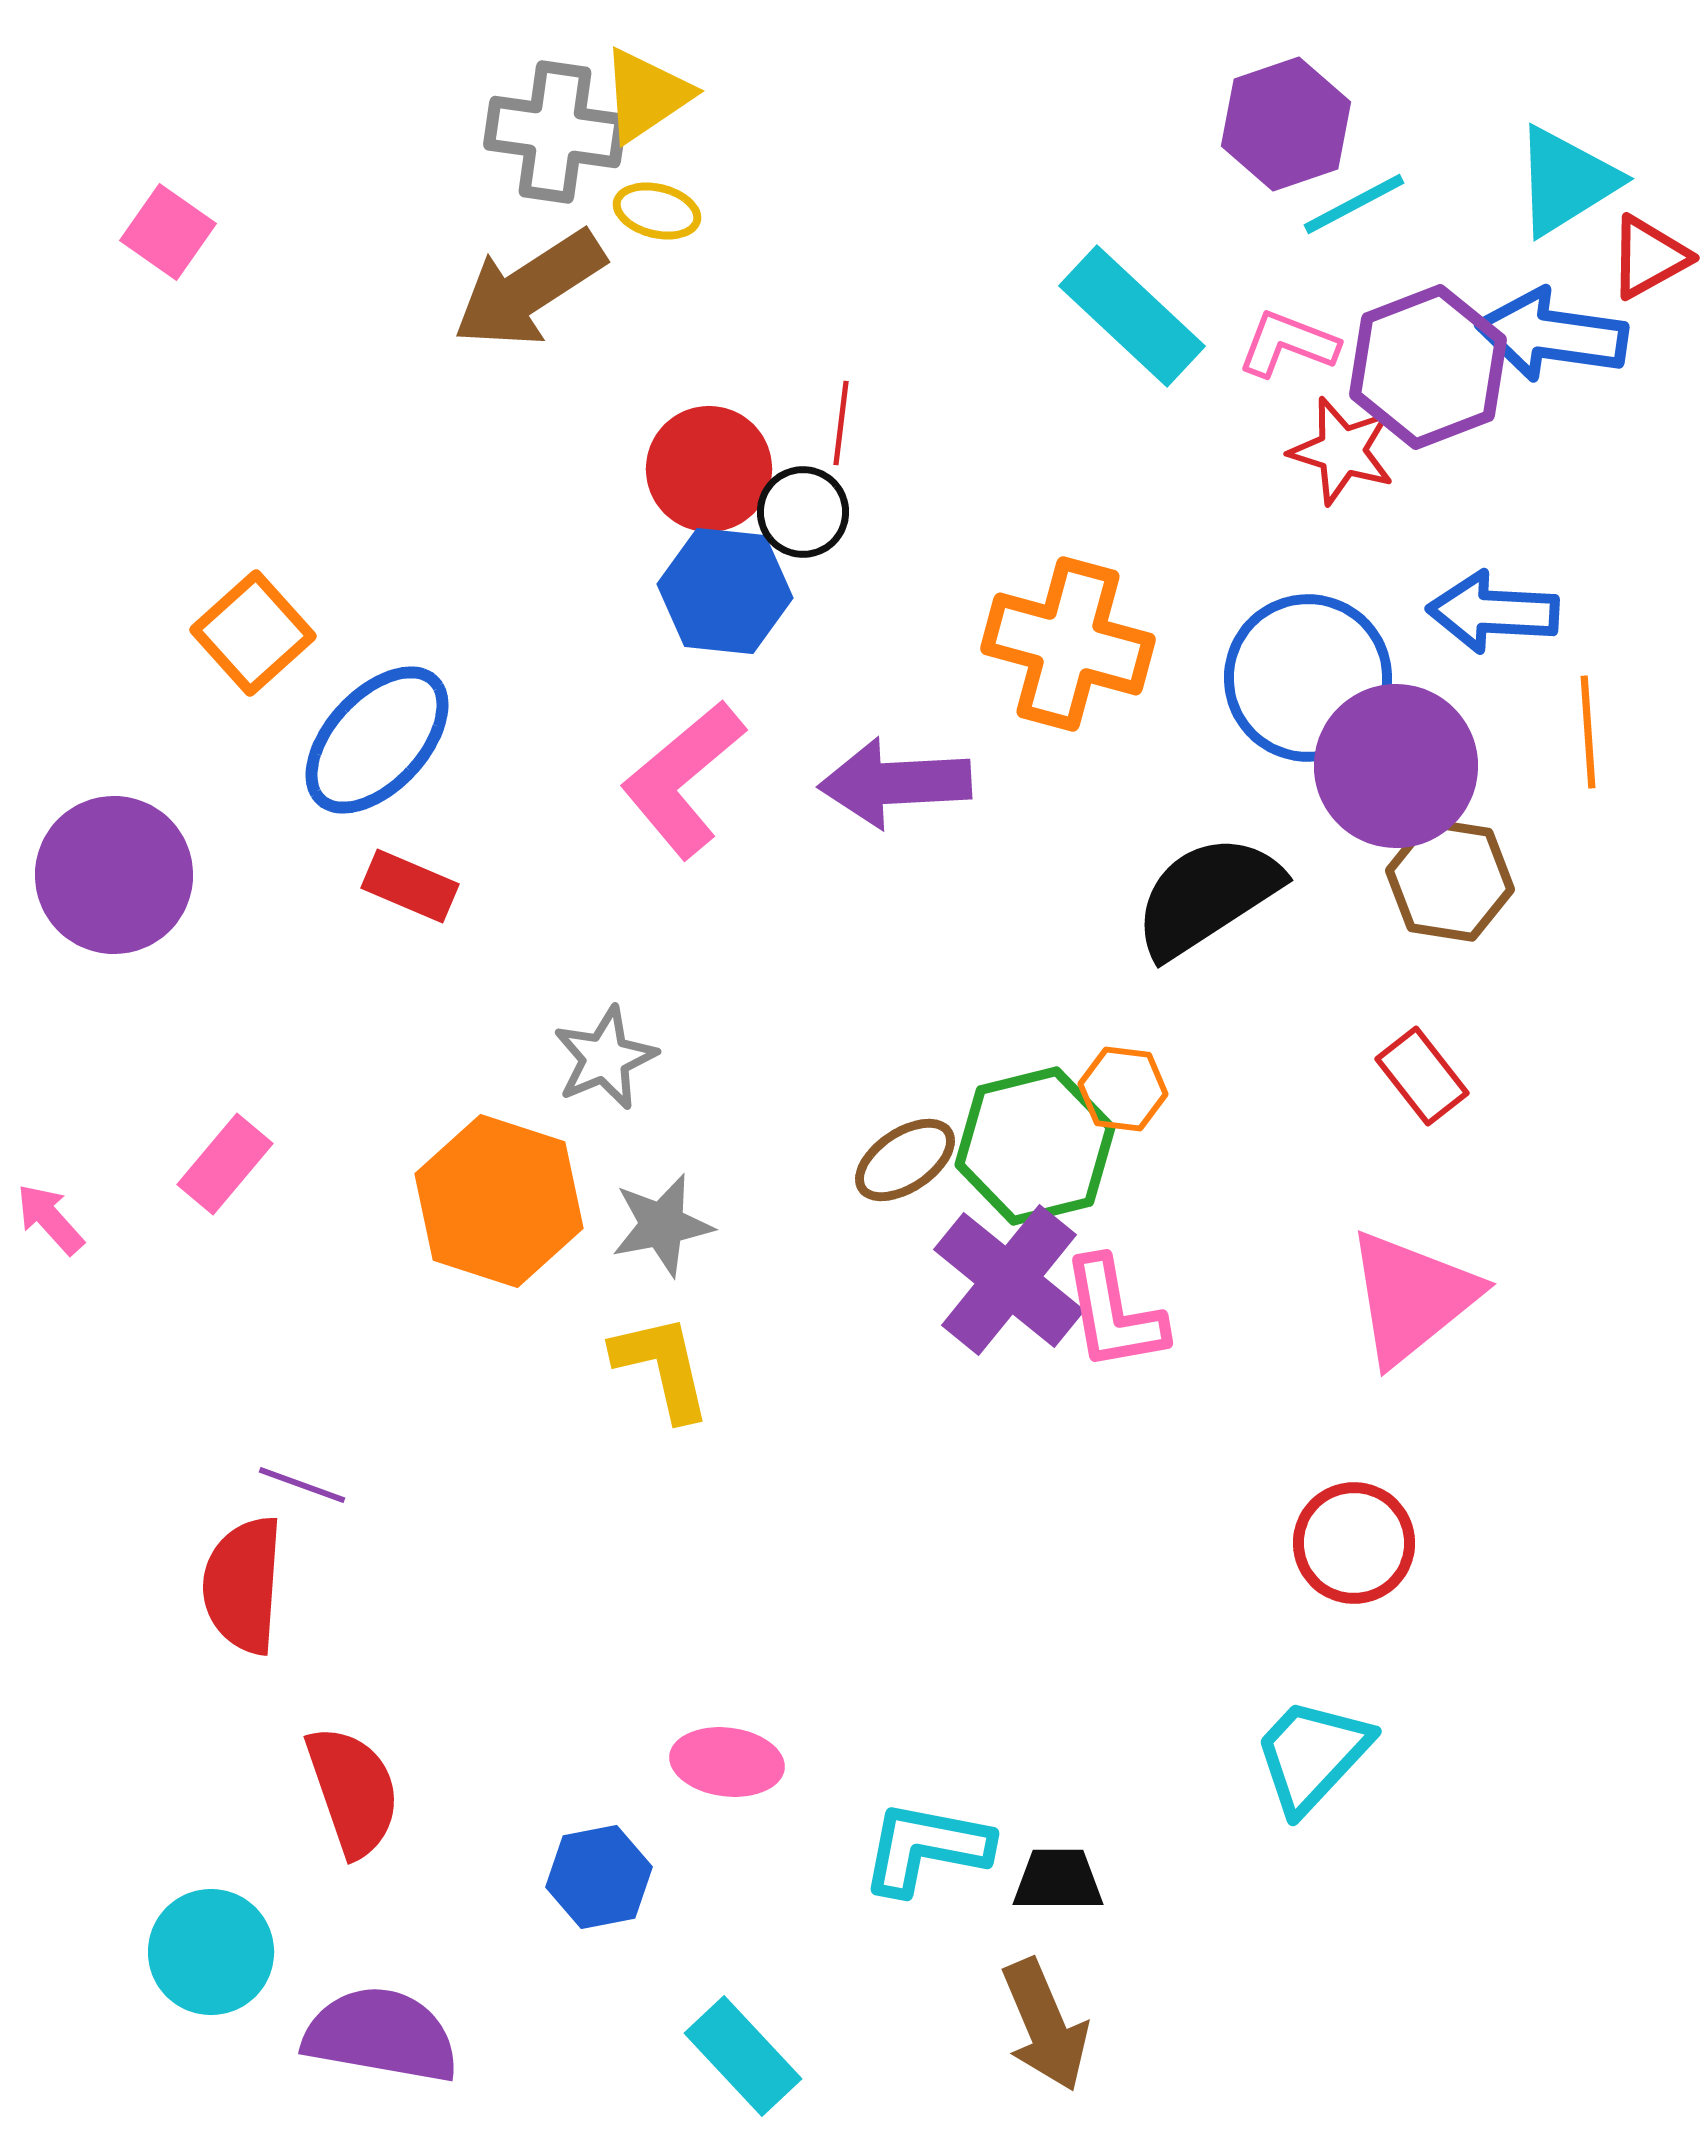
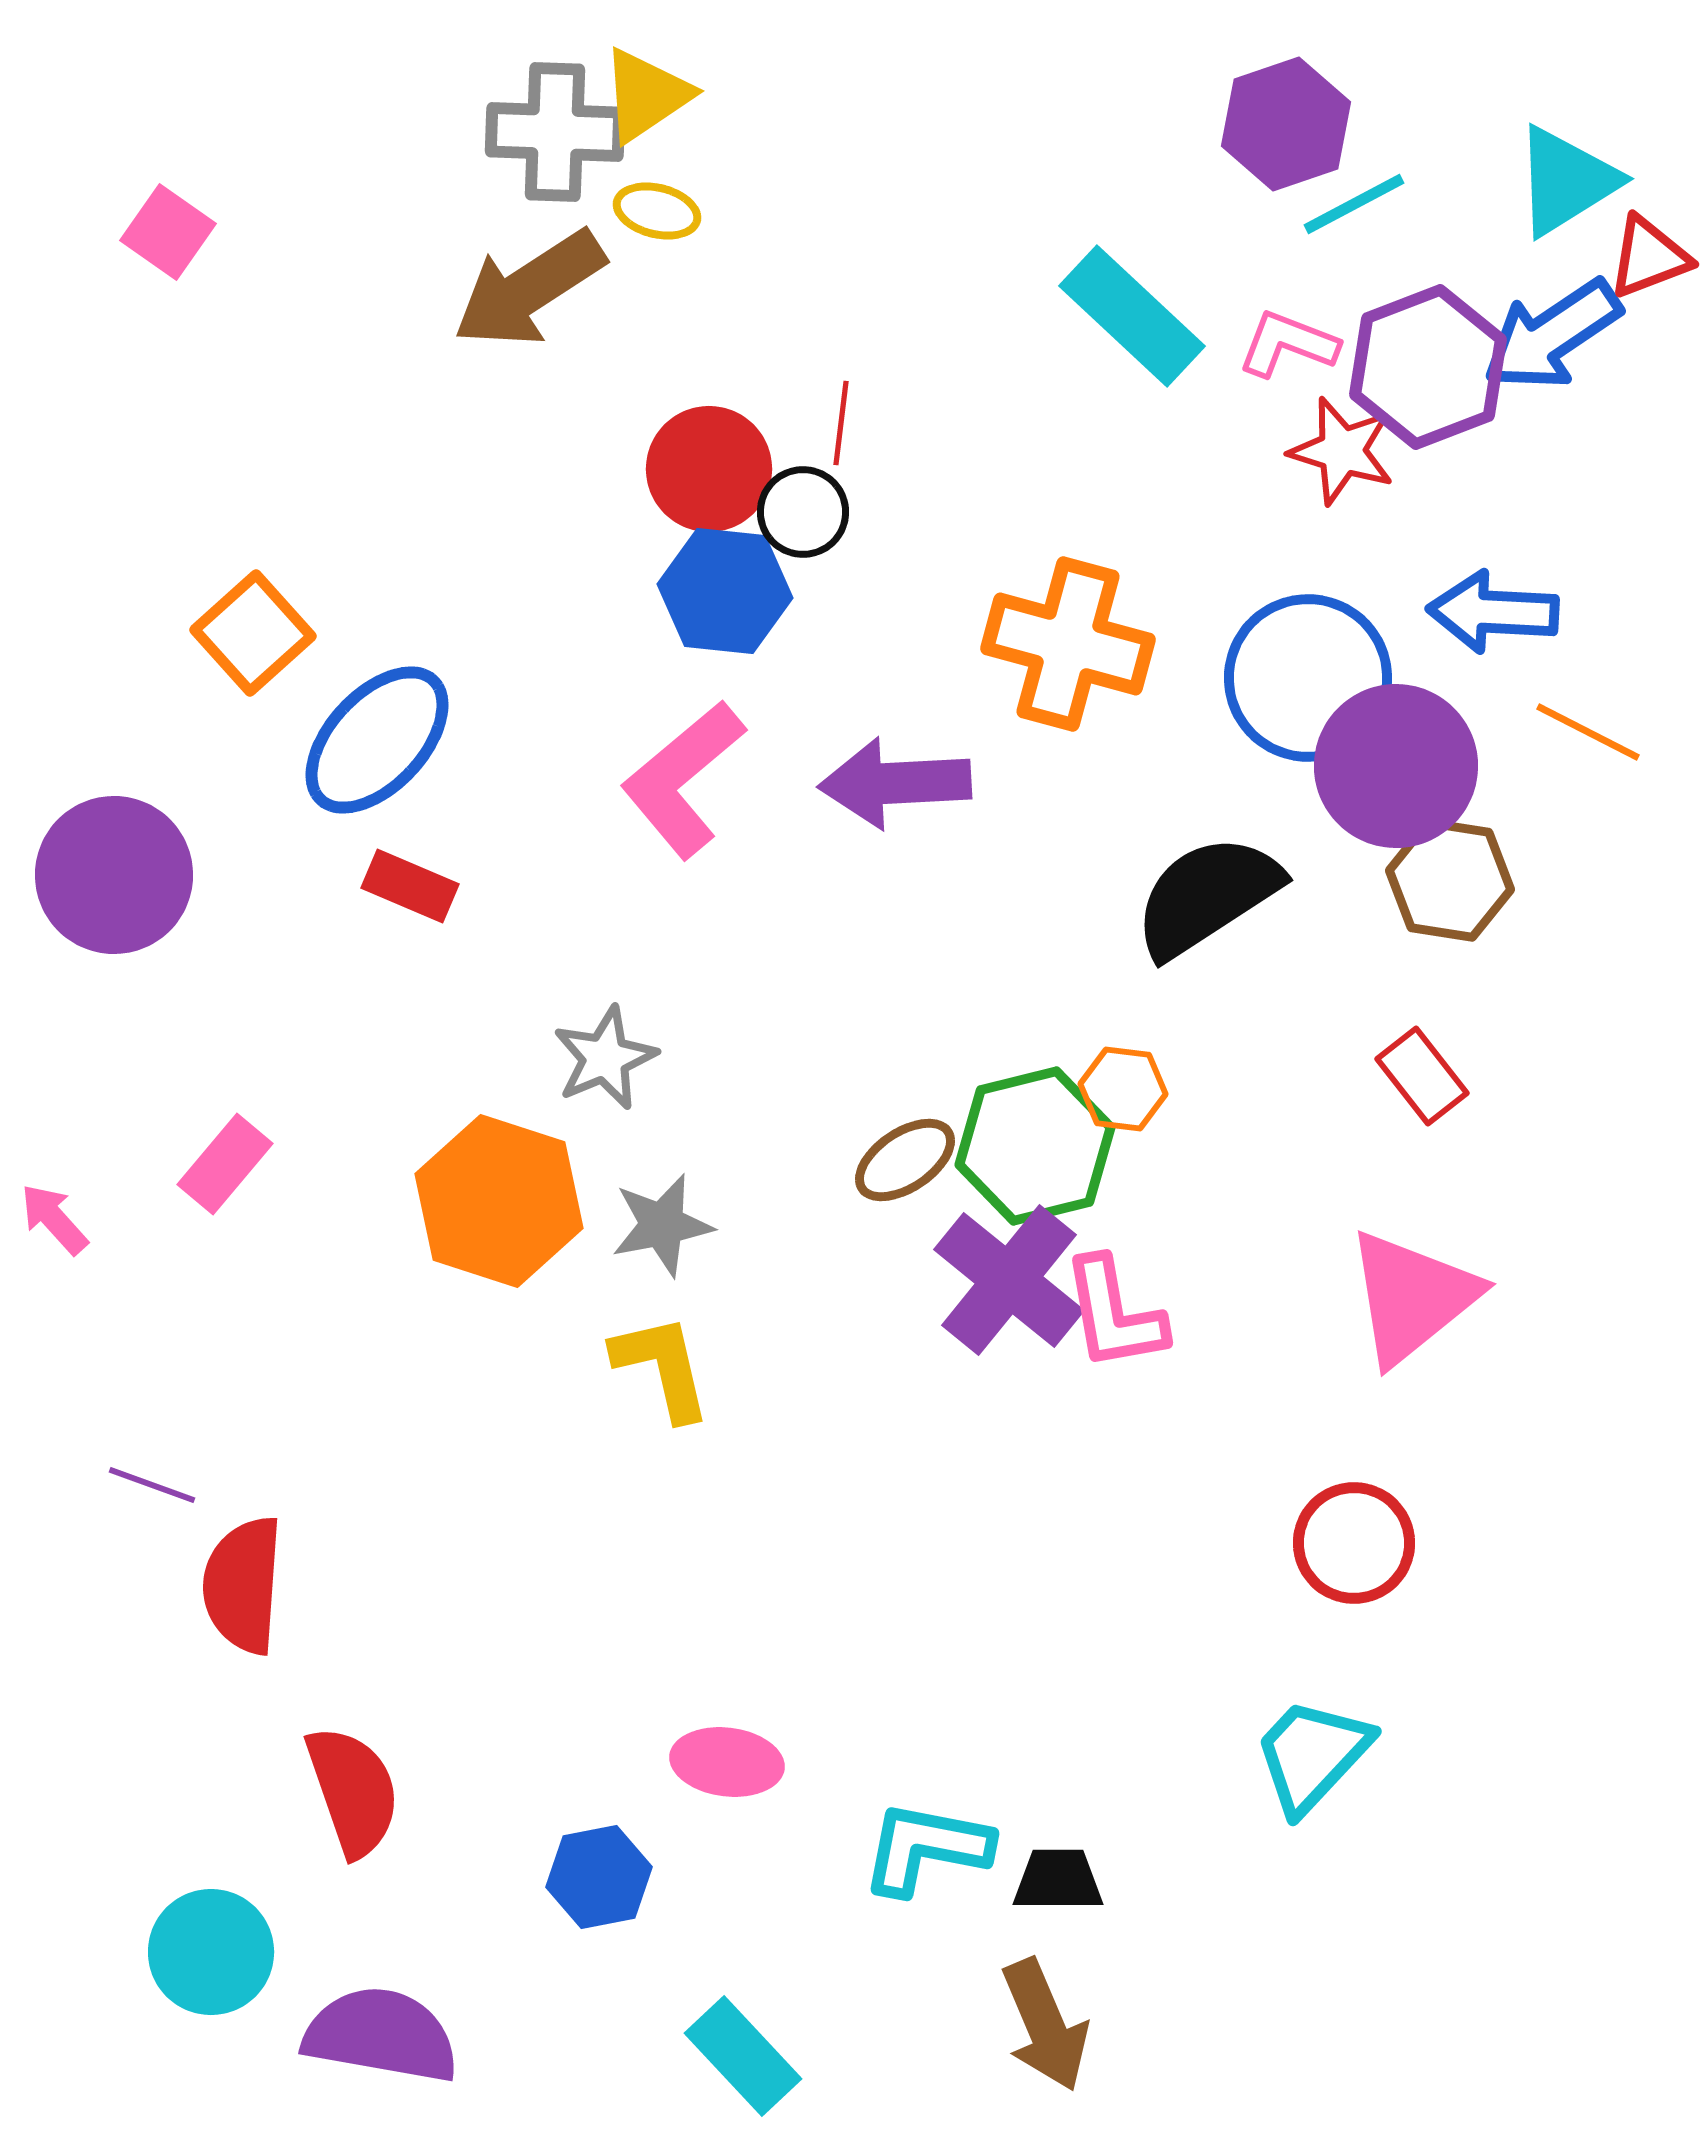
gray cross at (555, 132): rotated 6 degrees counterclockwise
red triangle at (1649, 257): rotated 8 degrees clockwise
blue arrow at (1552, 335): rotated 42 degrees counterclockwise
orange line at (1588, 732): rotated 59 degrees counterclockwise
pink arrow at (50, 1219): moved 4 px right
purple line at (302, 1485): moved 150 px left
